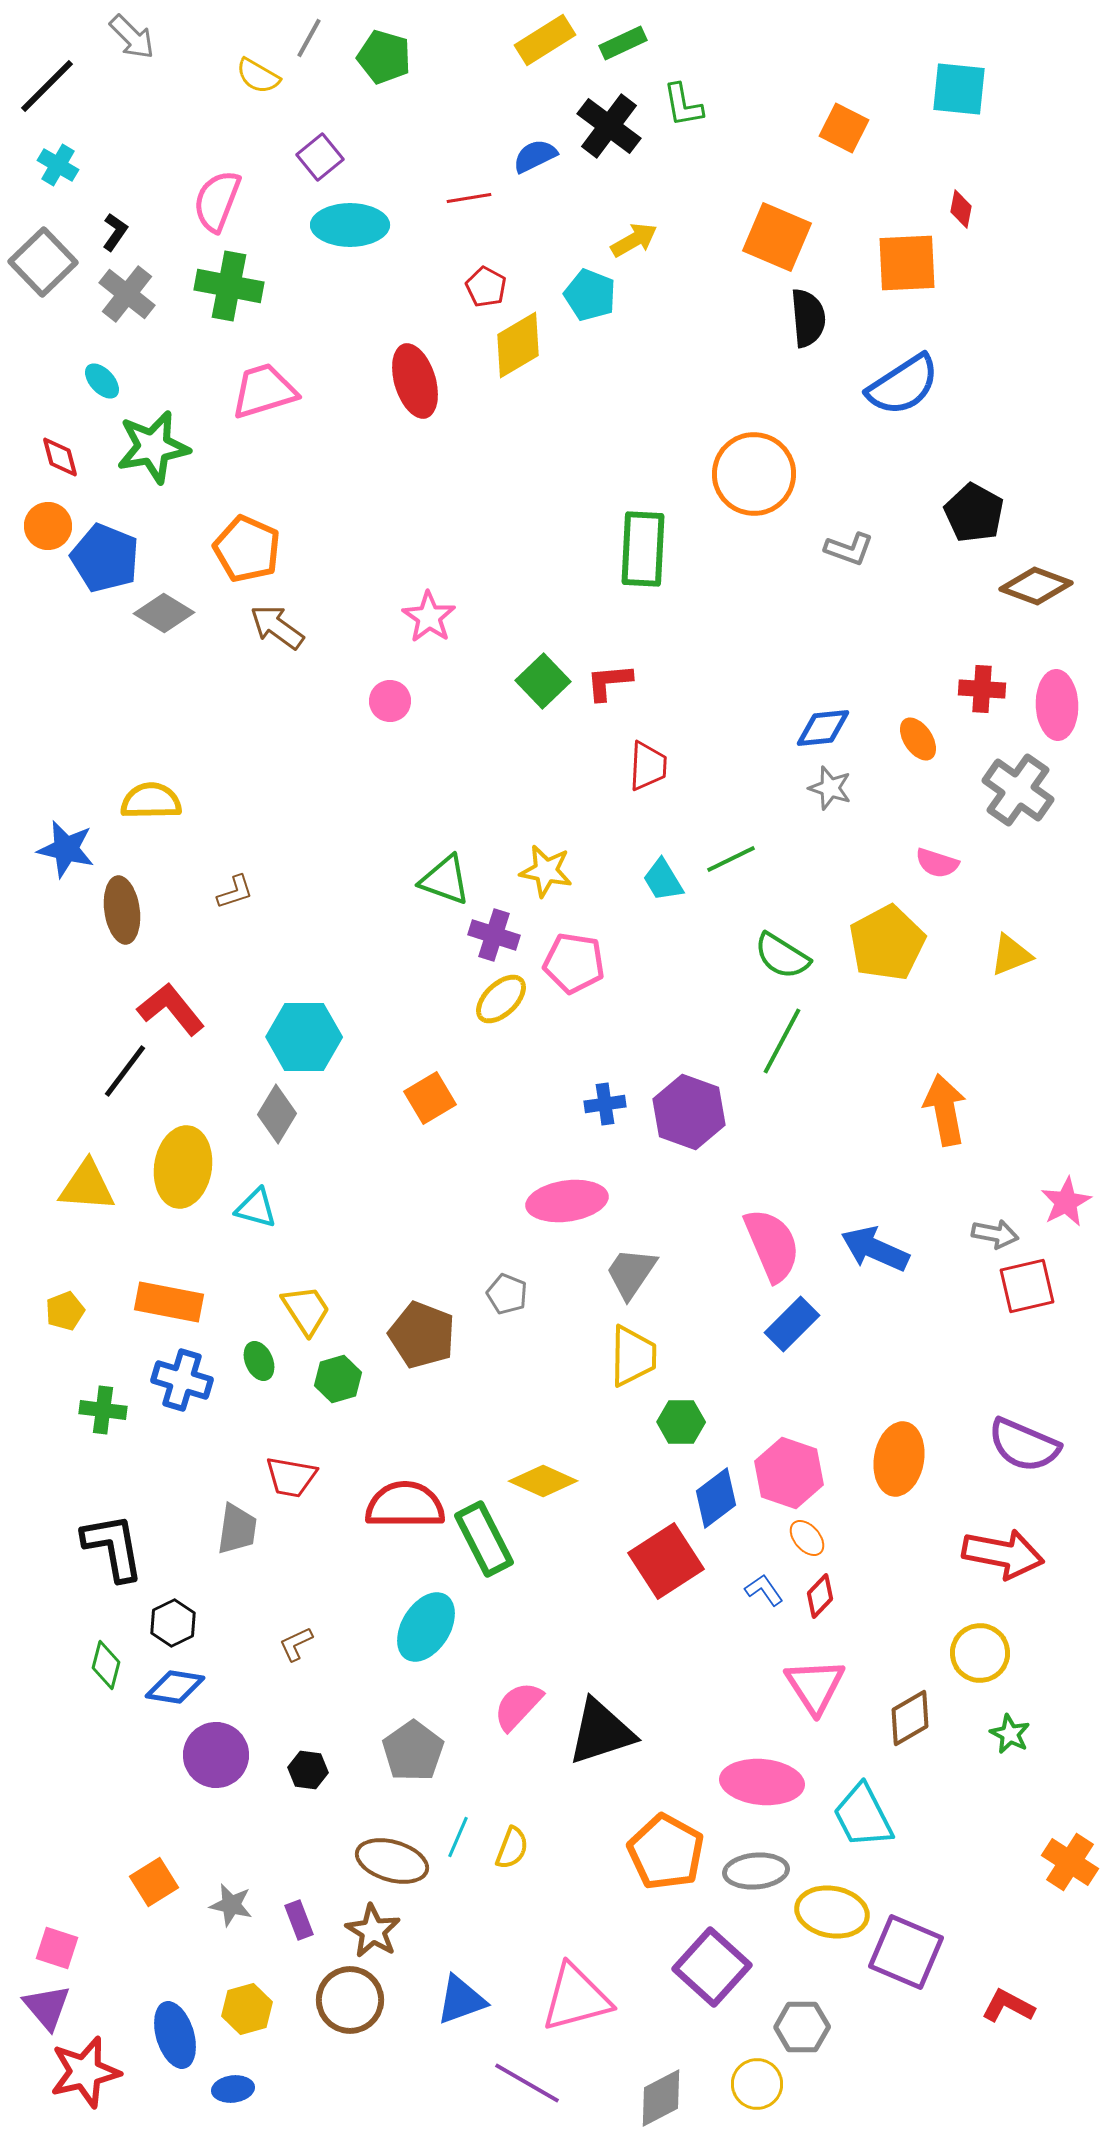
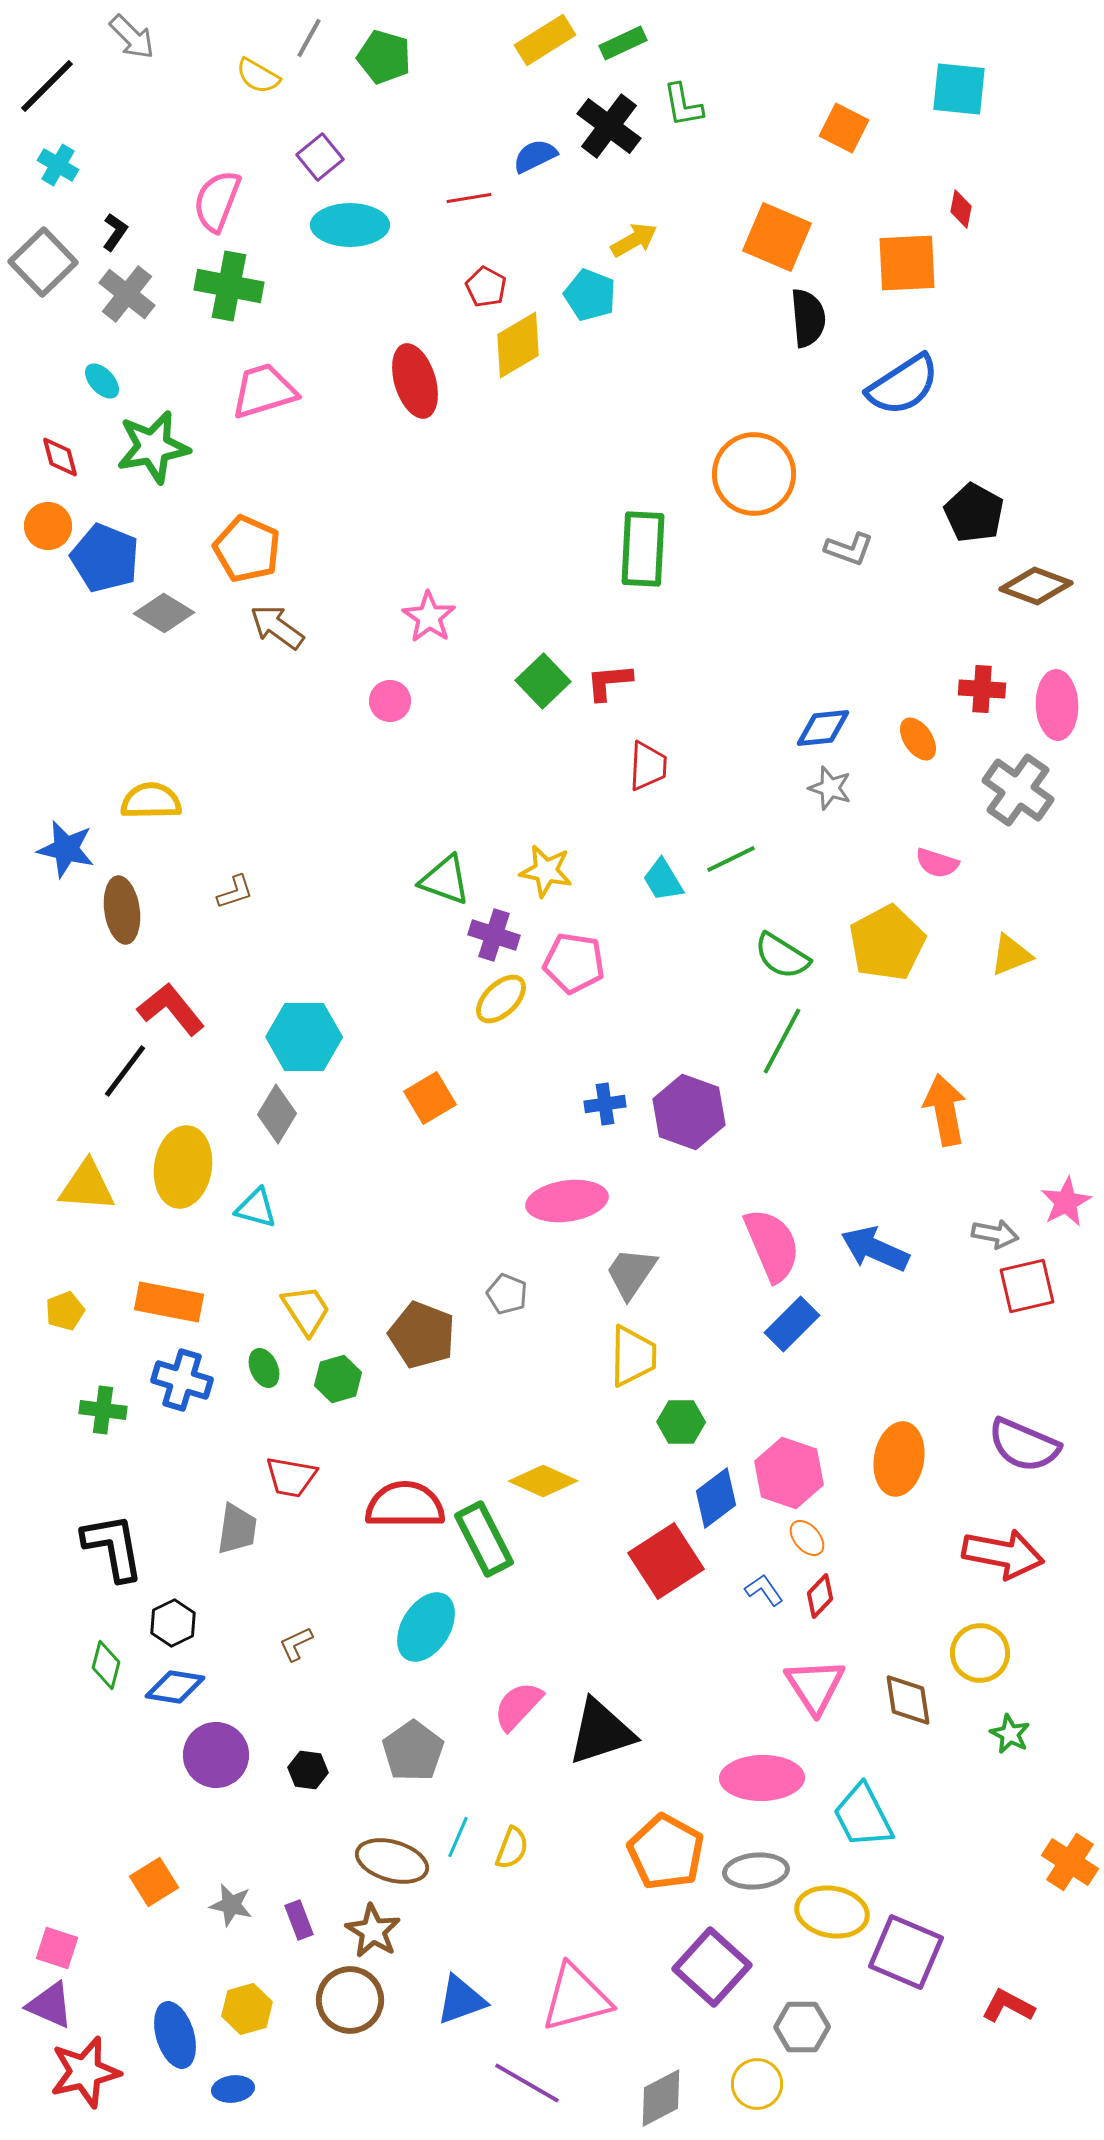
green ellipse at (259, 1361): moved 5 px right, 7 px down
brown diamond at (910, 1718): moved 2 px left, 18 px up; rotated 68 degrees counterclockwise
pink ellipse at (762, 1782): moved 4 px up; rotated 6 degrees counterclockwise
purple triangle at (47, 2007): moved 3 px right, 2 px up; rotated 26 degrees counterclockwise
